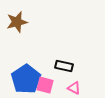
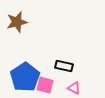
blue pentagon: moved 1 px left, 2 px up
